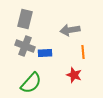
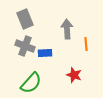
gray rectangle: rotated 36 degrees counterclockwise
gray arrow: moved 3 px left, 1 px up; rotated 96 degrees clockwise
orange line: moved 3 px right, 8 px up
